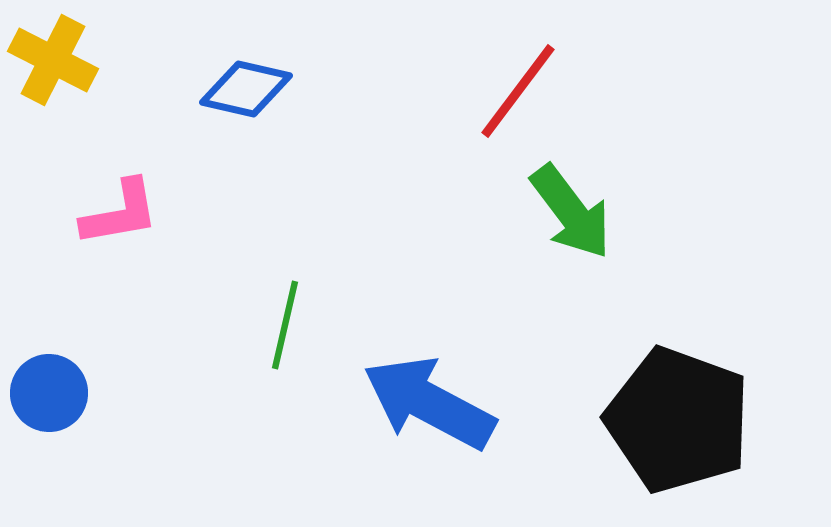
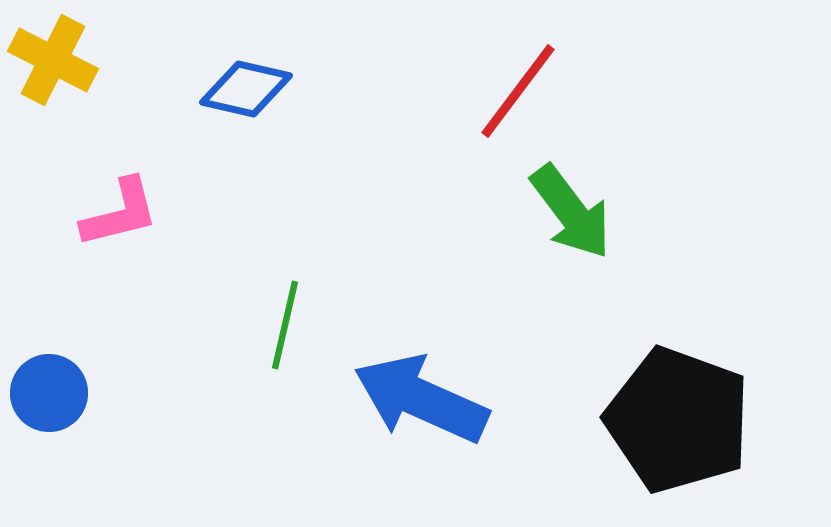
pink L-shape: rotated 4 degrees counterclockwise
blue arrow: moved 8 px left, 4 px up; rotated 4 degrees counterclockwise
